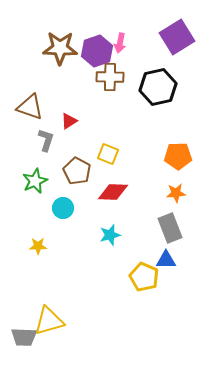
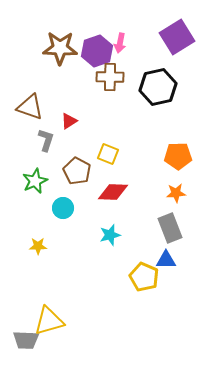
gray trapezoid: moved 2 px right, 3 px down
